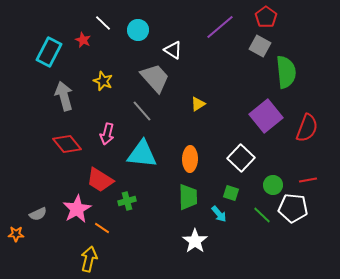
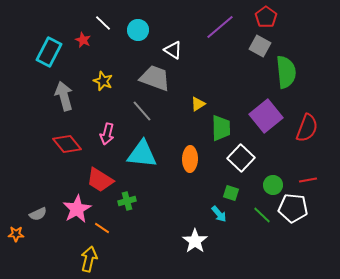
gray trapezoid: rotated 28 degrees counterclockwise
green trapezoid: moved 33 px right, 69 px up
